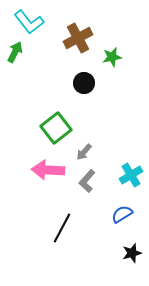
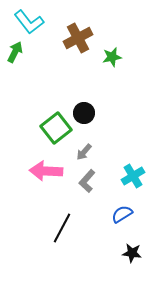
black circle: moved 30 px down
pink arrow: moved 2 px left, 1 px down
cyan cross: moved 2 px right, 1 px down
black star: rotated 24 degrees clockwise
